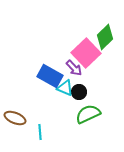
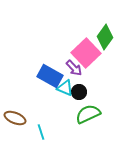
green diamond: rotated 10 degrees counterclockwise
cyan line: moved 1 px right; rotated 14 degrees counterclockwise
